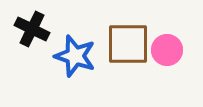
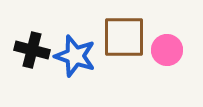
black cross: moved 21 px down; rotated 12 degrees counterclockwise
brown square: moved 4 px left, 7 px up
